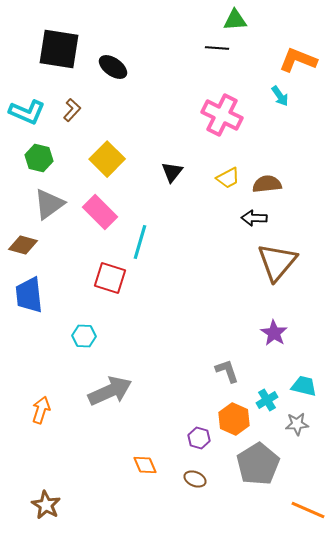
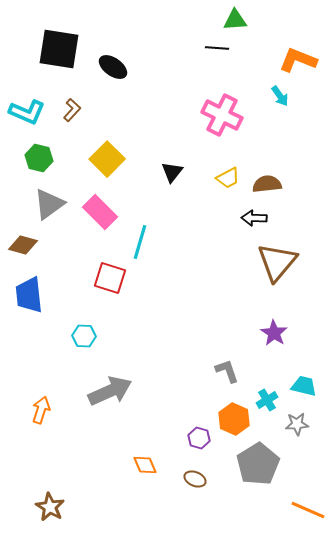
brown star: moved 4 px right, 2 px down
